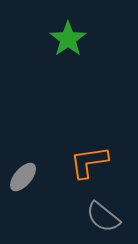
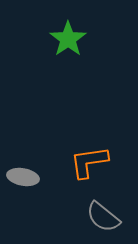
gray ellipse: rotated 60 degrees clockwise
